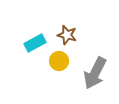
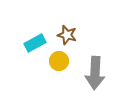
gray arrow: rotated 24 degrees counterclockwise
